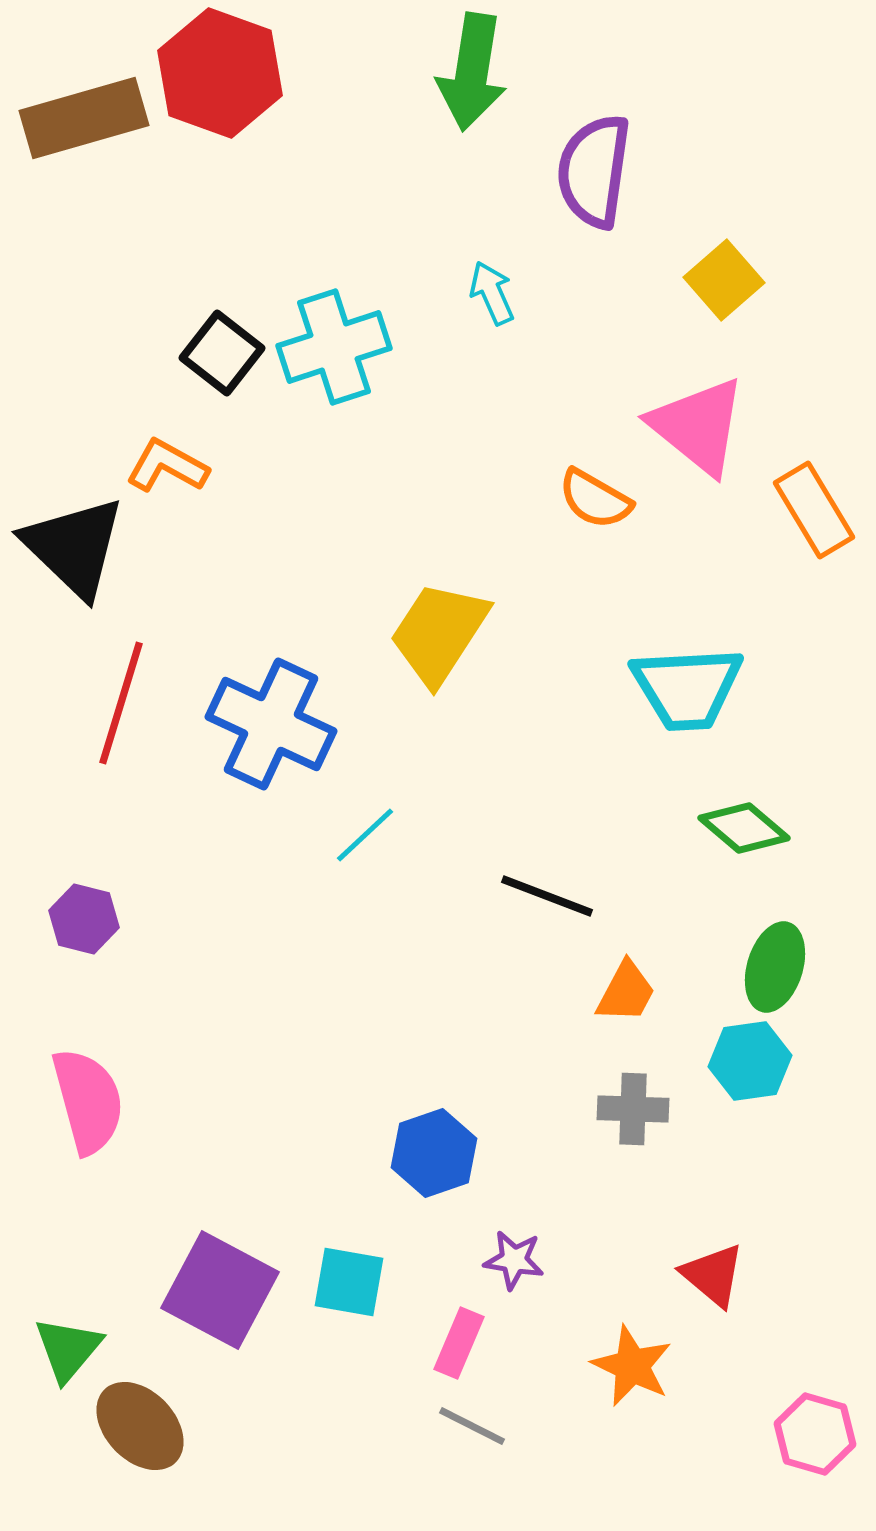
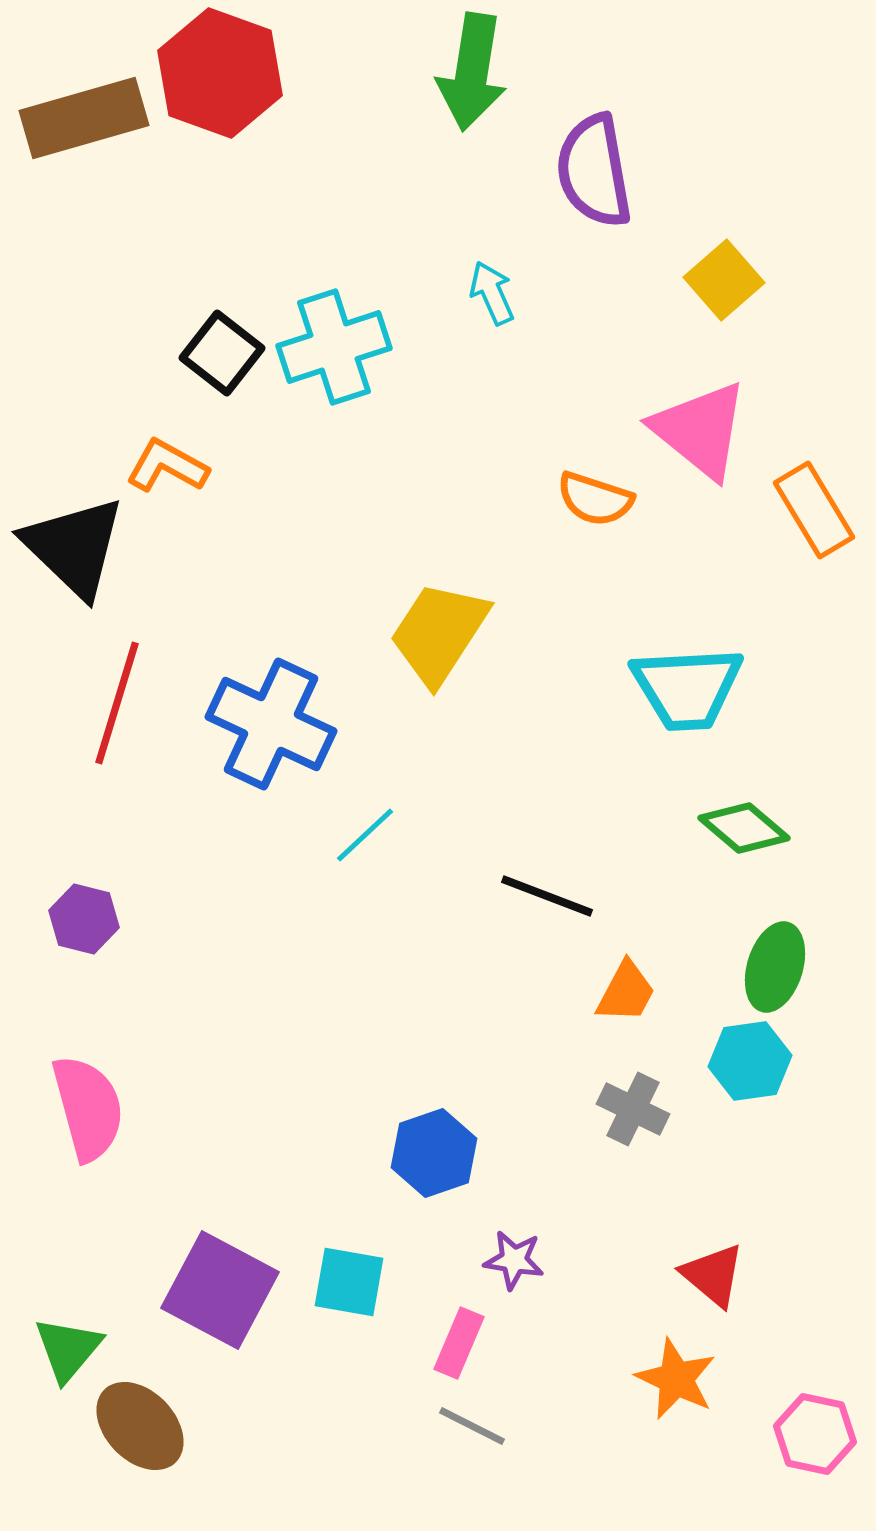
purple semicircle: rotated 18 degrees counterclockwise
pink triangle: moved 2 px right, 4 px down
orange semicircle: rotated 12 degrees counterclockwise
red line: moved 4 px left
pink semicircle: moved 7 px down
gray cross: rotated 24 degrees clockwise
orange star: moved 44 px right, 13 px down
pink hexagon: rotated 4 degrees counterclockwise
